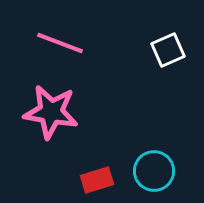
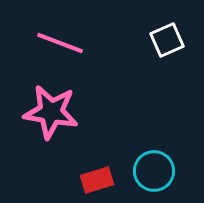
white square: moved 1 px left, 10 px up
